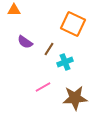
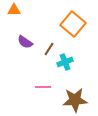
orange square: rotated 15 degrees clockwise
pink line: rotated 28 degrees clockwise
brown star: moved 2 px down
